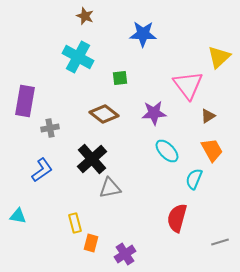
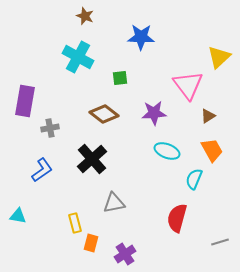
blue star: moved 2 px left, 3 px down
cyan ellipse: rotated 25 degrees counterclockwise
gray triangle: moved 4 px right, 15 px down
